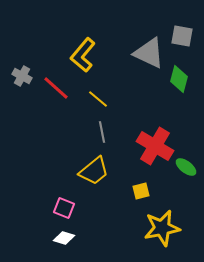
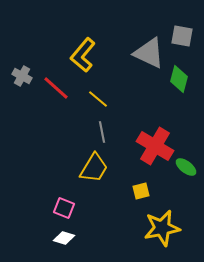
yellow trapezoid: moved 3 px up; rotated 20 degrees counterclockwise
